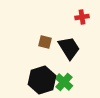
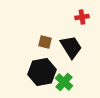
black trapezoid: moved 2 px right, 1 px up
black hexagon: moved 8 px up; rotated 8 degrees clockwise
